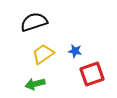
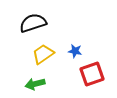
black semicircle: moved 1 px left, 1 px down
